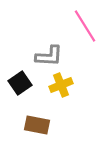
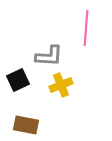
pink line: moved 1 px right, 2 px down; rotated 36 degrees clockwise
black square: moved 2 px left, 3 px up; rotated 10 degrees clockwise
brown rectangle: moved 11 px left
